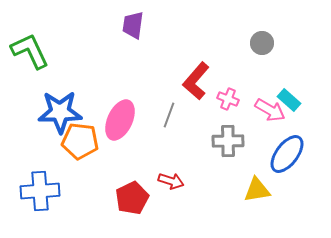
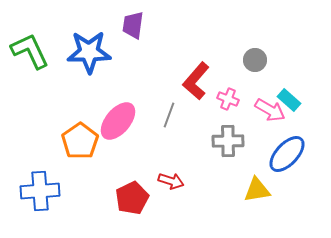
gray circle: moved 7 px left, 17 px down
blue star: moved 29 px right, 60 px up
pink ellipse: moved 2 px left, 1 px down; rotated 15 degrees clockwise
orange pentagon: rotated 30 degrees clockwise
blue ellipse: rotated 6 degrees clockwise
